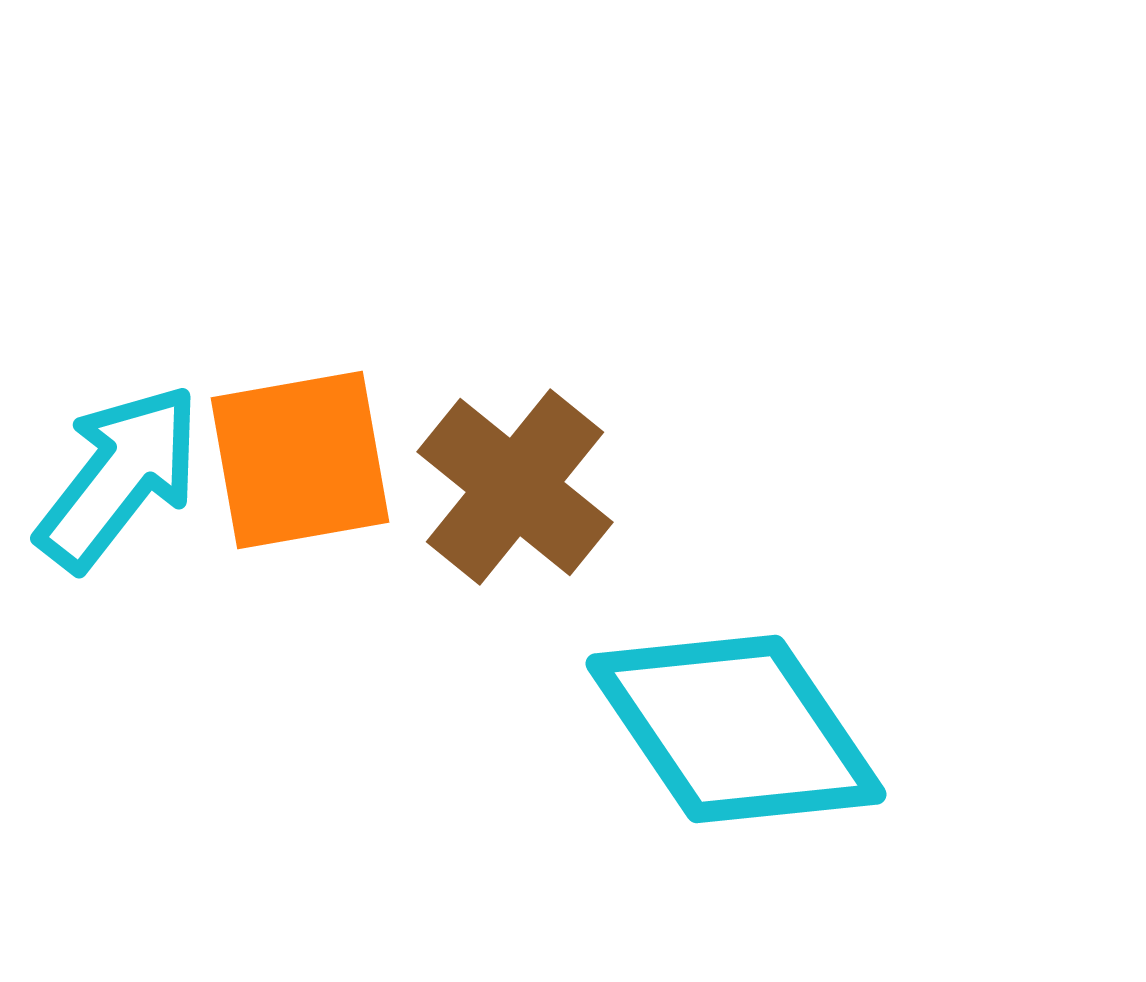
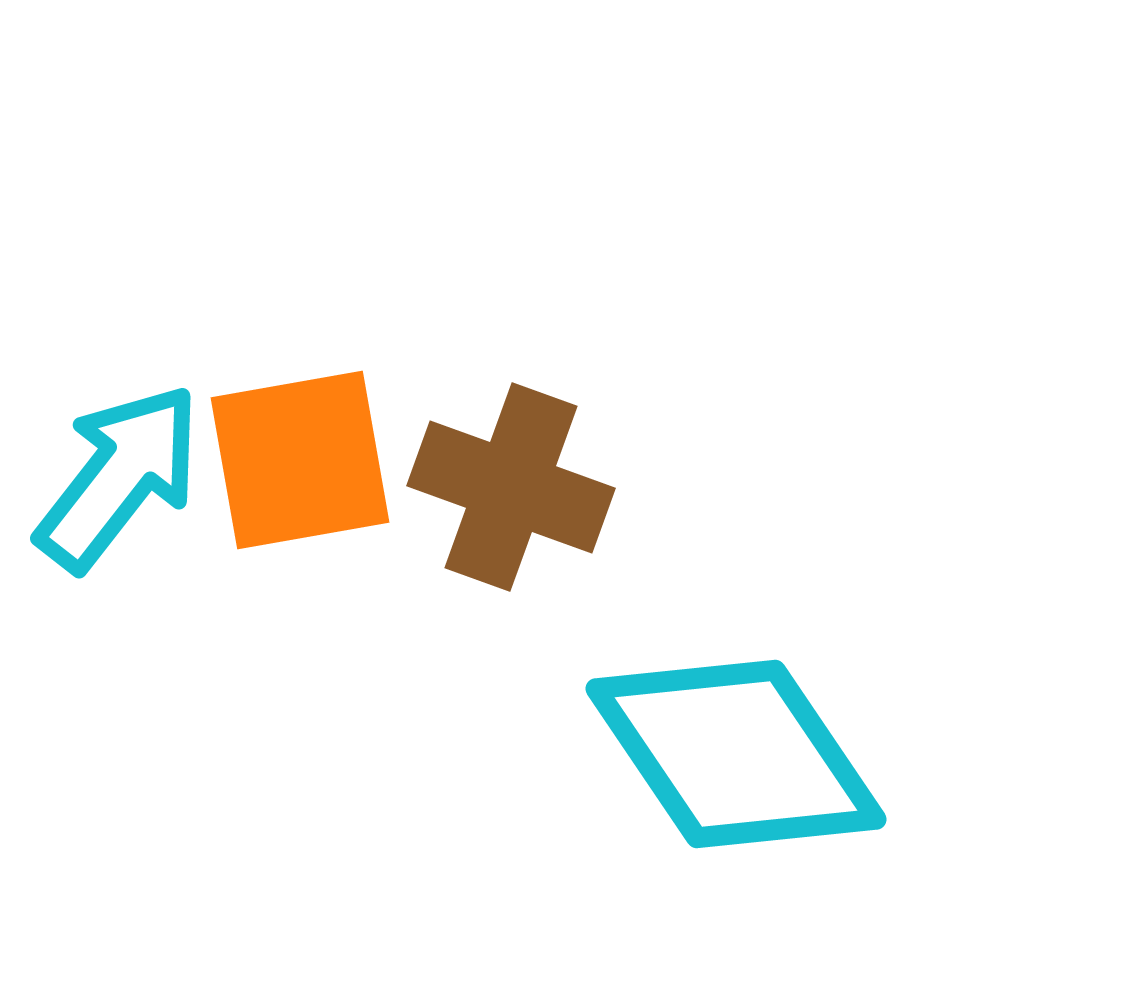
brown cross: moved 4 px left; rotated 19 degrees counterclockwise
cyan diamond: moved 25 px down
